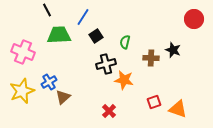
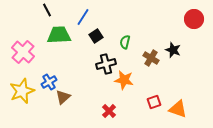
pink cross: rotated 20 degrees clockwise
brown cross: rotated 28 degrees clockwise
